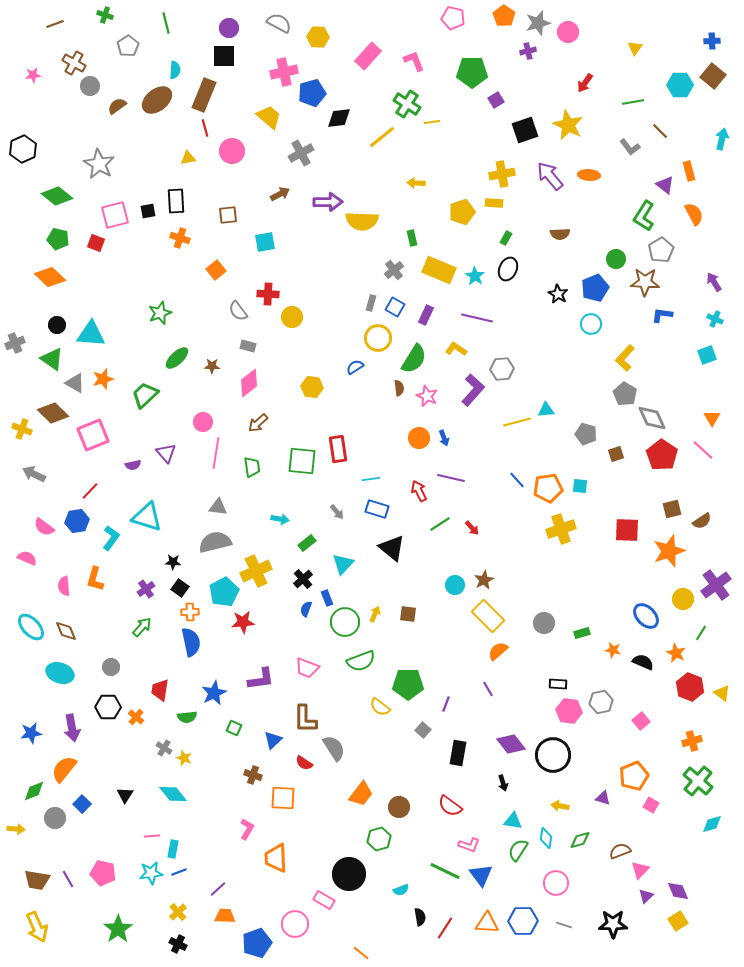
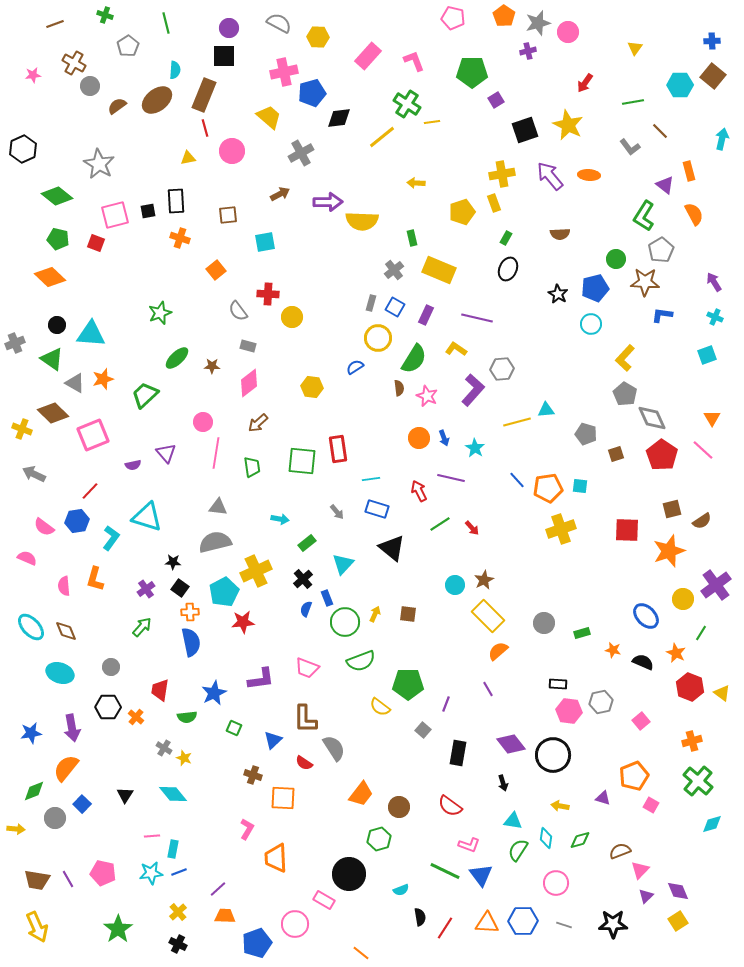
yellow rectangle at (494, 203): rotated 66 degrees clockwise
cyan star at (475, 276): moved 172 px down
blue pentagon at (595, 288): rotated 8 degrees clockwise
cyan cross at (715, 319): moved 2 px up
orange semicircle at (64, 769): moved 2 px right, 1 px up
